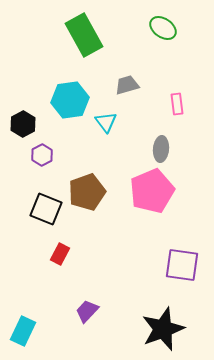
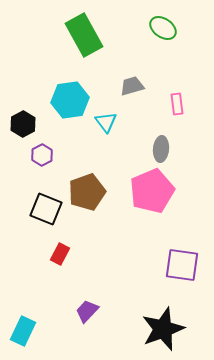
gray trapezoid: moved 5 px right, 1 px down
